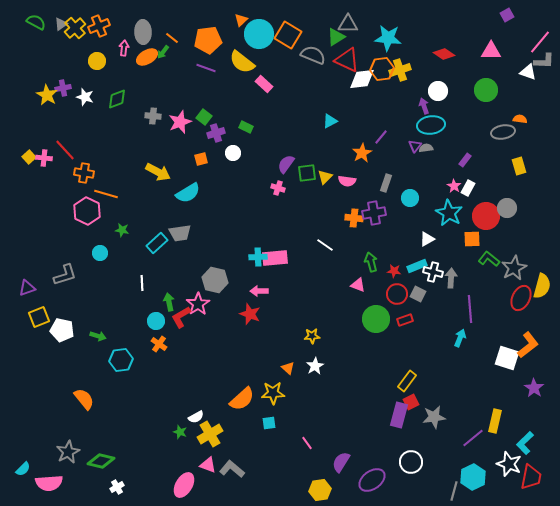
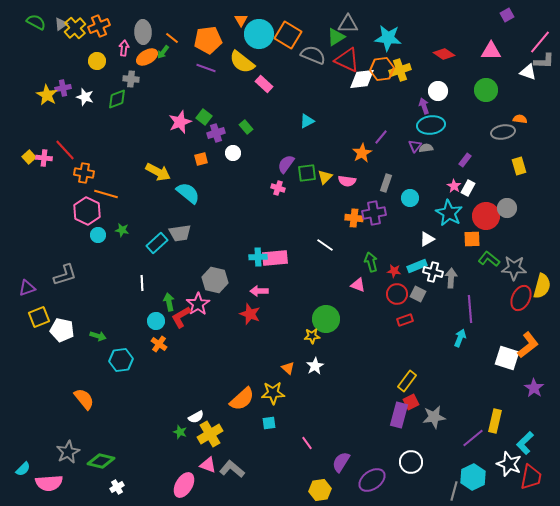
orange triangle at (241, 20): rotated 16 degrees counterclockwise
gray cross at (153, 116): moved 22 px left, 37 px up
cyan triangle at (330, 121): moved 23 px left
green rectangle at (246, 127): rotated 24 degrees clockwise
cyan semicircle at (188, 193): rotated 110 degrees counterclockwise
cyan circle at (100, 253): moved 2 px left, 18 px up
gray star at (514, 268): rotated 30 degrees clockwise
green circle at (376, 319): moved 50 px left
